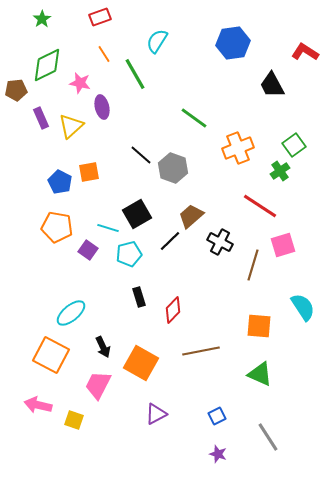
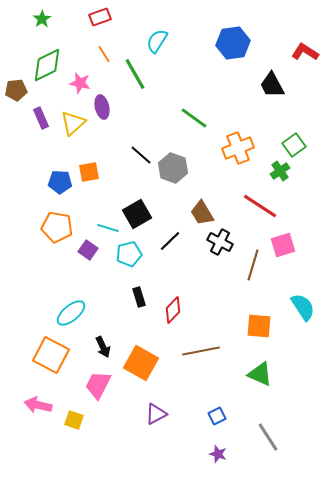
yellow triangle at (71, 126): moved 2 px right, 3 px up
blue pentagon at (60, 182): rotated 25 degrees counterclockwise
brown trapezoid at (191, 216): moved 11 px right, 3 px up; rotated 80 degrees counterclockwise
